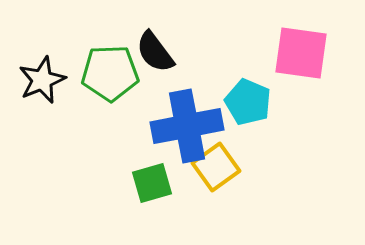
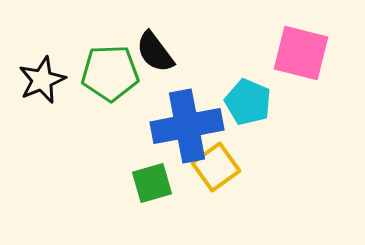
pink square: rotated 6 degrees clockwise
